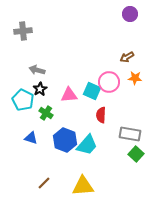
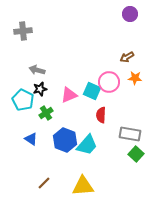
black star: rotated 16 degrees clockwise
pink triangle: rotated 18 degrees counterclockwise
green cross: rotated 24 degrees clockwise
blue triangle: moved 1 px down; rotated 16 degrees clockwise
